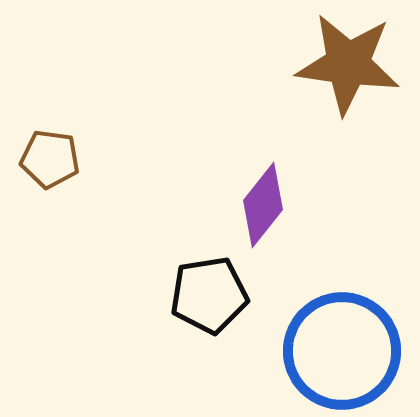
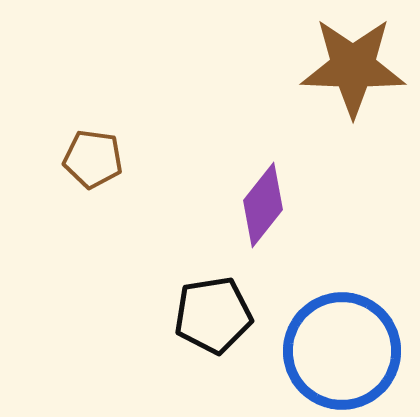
brown star: moved 5 px right, 3 px down; rotated 6 degrees counterclockwise
brown pentagon: moved 43 px right
black pentagon: moved 4 px right, 20 px down
